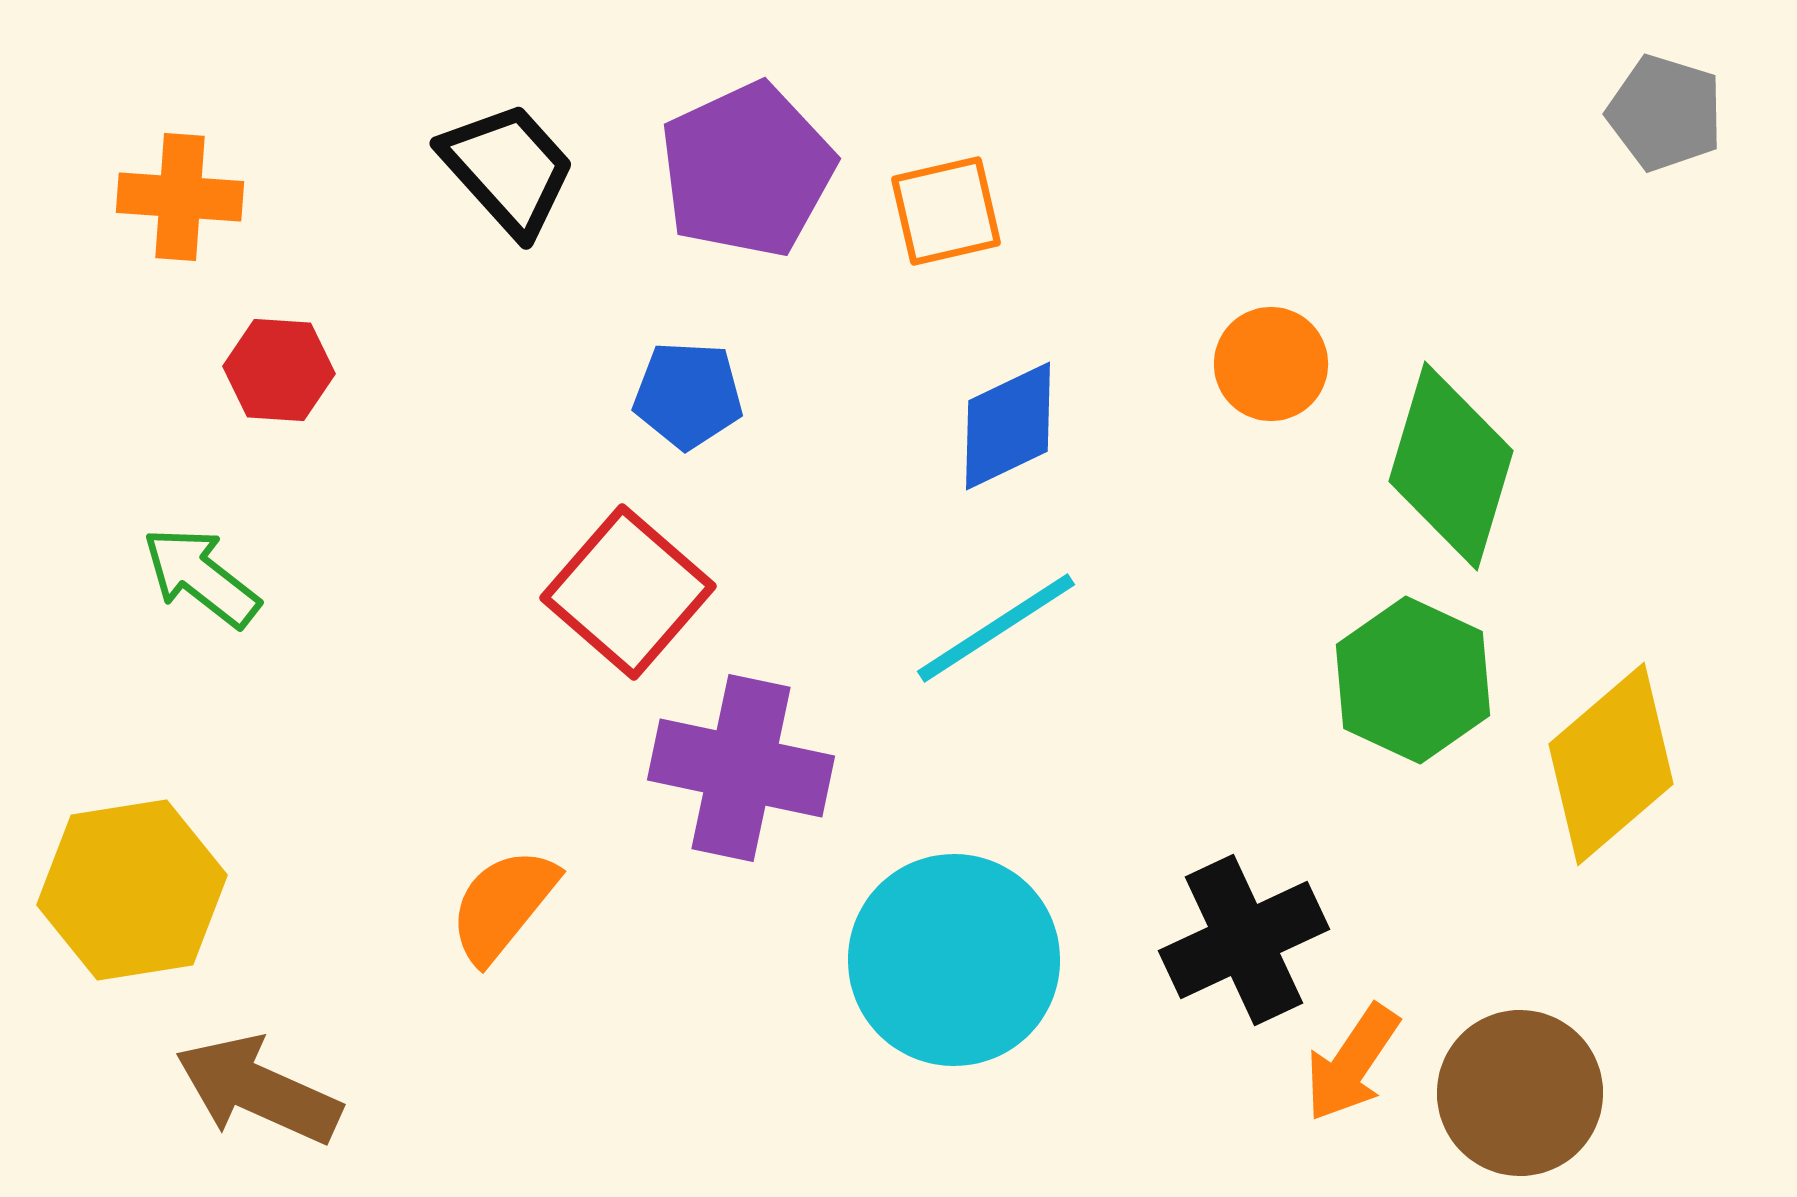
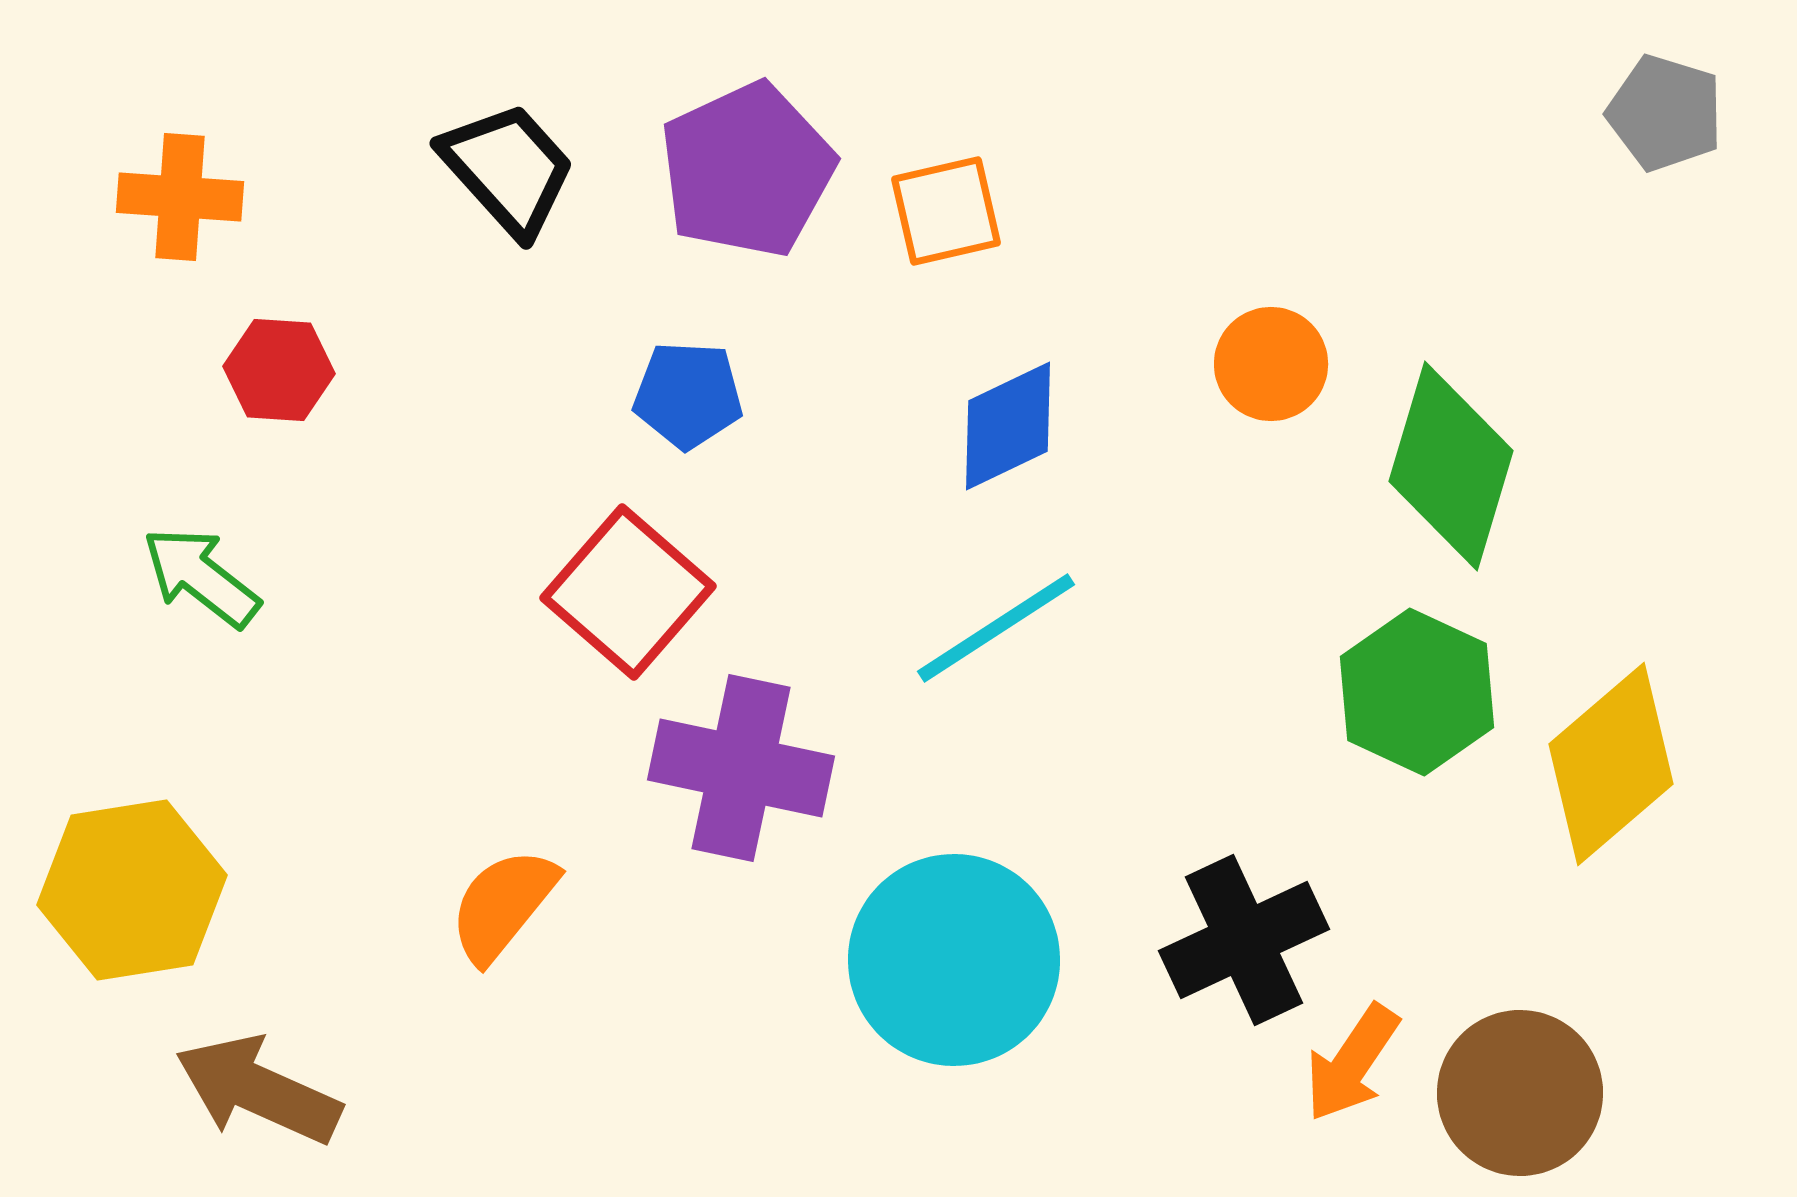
green hexagon: moved 4 px right, 12 px down
